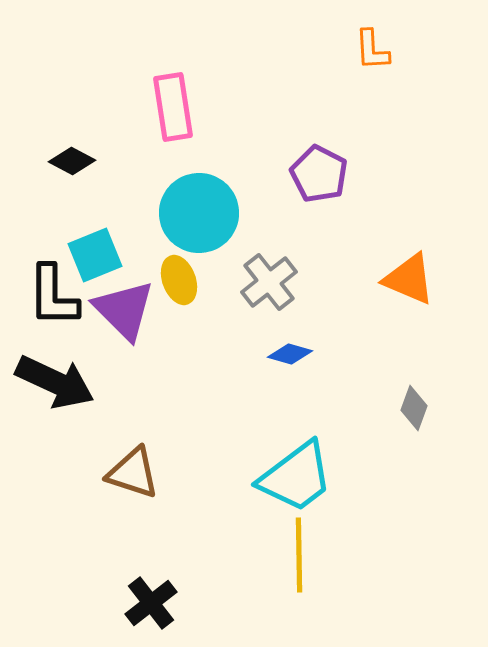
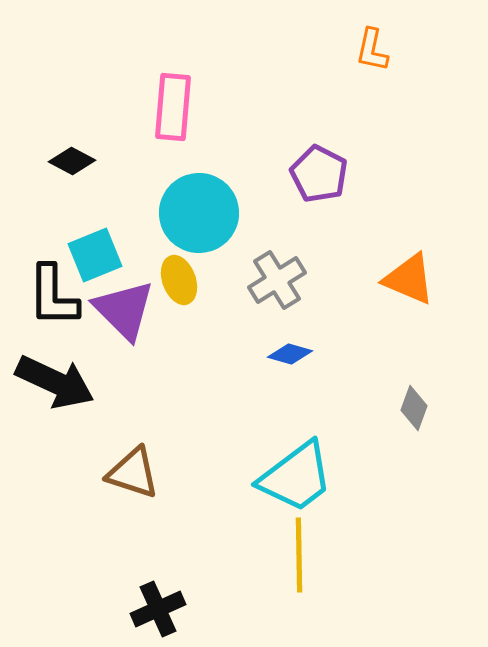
orange L-shape: rotated 15 degrees clockwise
pink rectangle: rotated 14 degrees clockwise
gray cross: moved 8 px right, 2 px up; rotated 6 degrees clockwise
black cross: moved 7 px right, 6 px down; rotated 14 degrees clockwise
